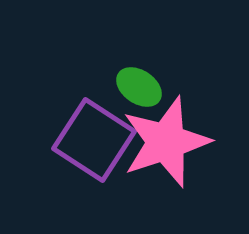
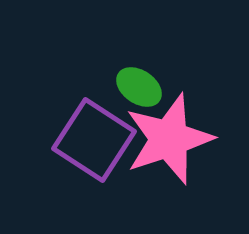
pink star: moved 3 px right, 3 px up
